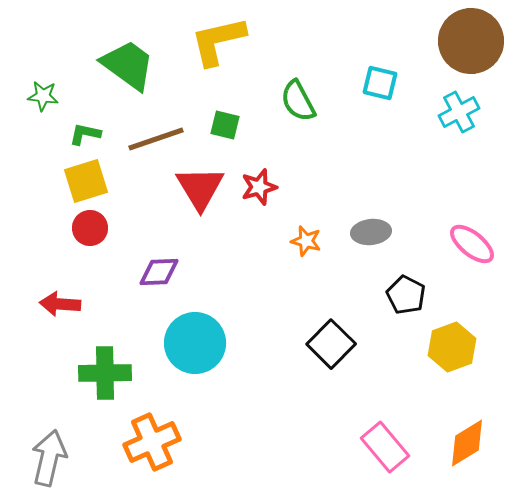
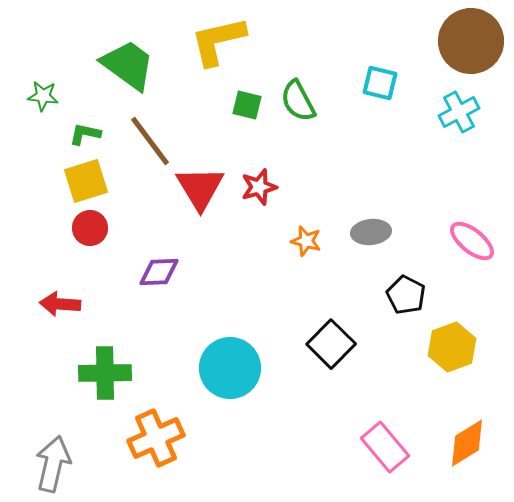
green square: moved 22 px right, 20 px up
brown line: moved 6 px left, 2 px down; rotated 72 degrees clockwise
pink ellipse: moved 3 px up
cyan circle: moved 35 px right, 25 px down
orange cross: moved 4 px right, 4 px up
gray arrow: moved 4 px right, 6 px down
